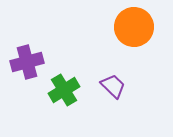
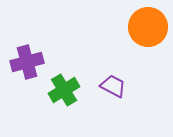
orange circle: moved 14 px right
purple trapezoid: rotated 16 degrees counterclockwise
